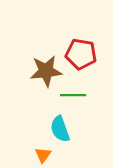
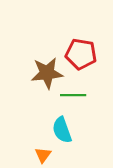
brown star: moved 1 px right, 2 px down
cyan semicircle: moved 2 px right, 1 px down
